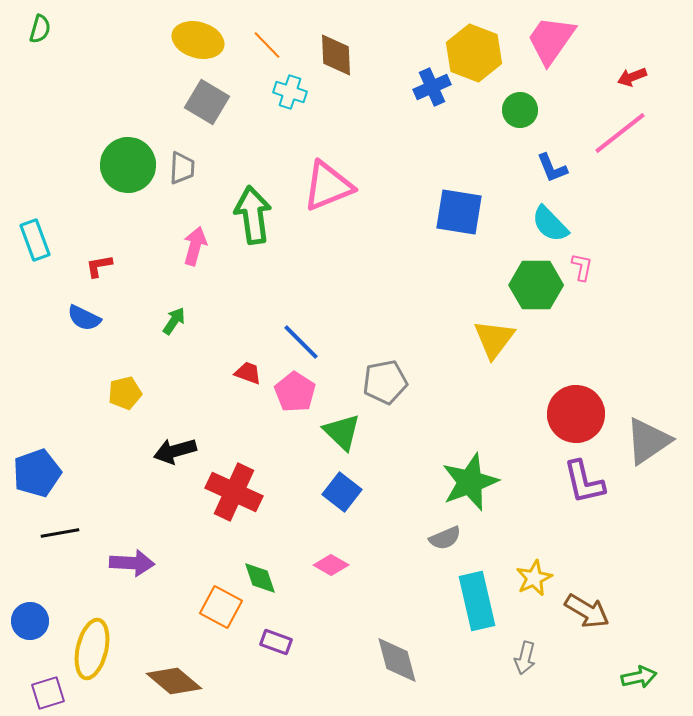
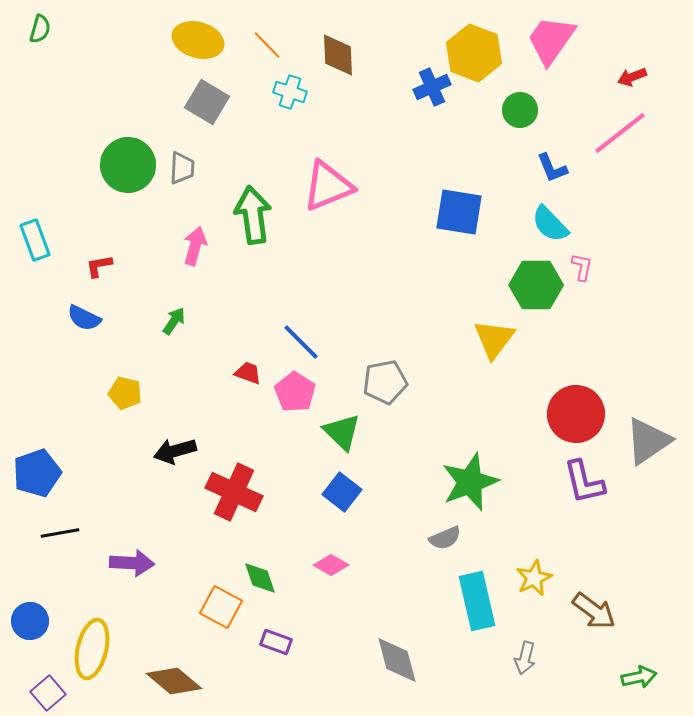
brown diamond at (336, 55): moved 2 px right
yellow pentagon at (125, 393): rotated 28 degrees clockwise
brown arrow at (587, 611): moved 7 px right; rotated 6 degrees clockwise
purple square at (48, 693): rotated 24 degrees counterclockwise
